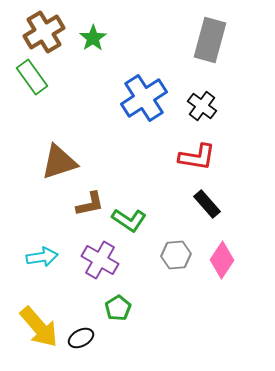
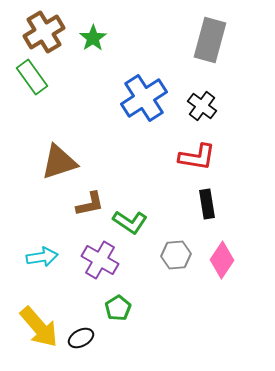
black rectangle: rotated 32 degrees clockwise
green L-shape: moved 1 px right, 2 px down
